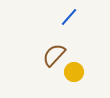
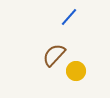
yellow circle: moved 2 px right, 1 px up
